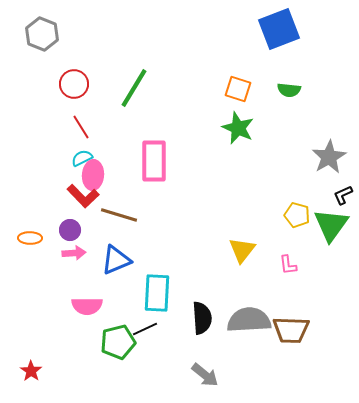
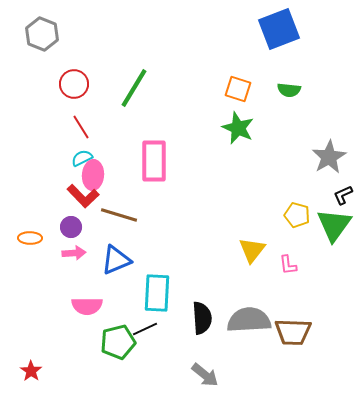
green triangle: moved 3 px right
purple circle: moved 1 px right, 3 px up
yellow triangle: moved 10 px right
brown trapezoid: moved 2 px right, 2 px down
